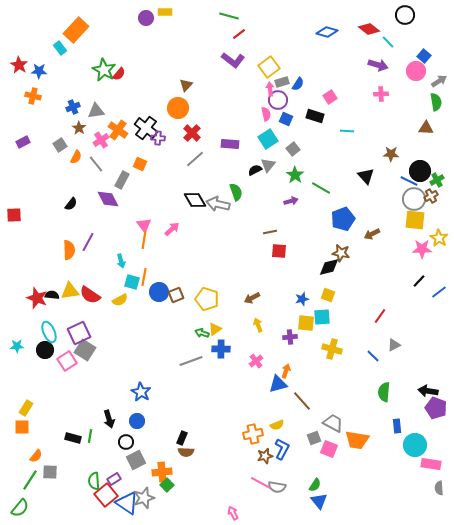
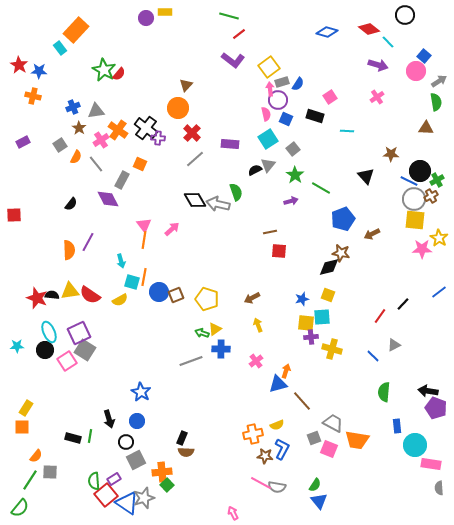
pink cross at (381, 94): moved 4 px left, 3 px down; rotated 32 degrees counterclockwise
black line at (419, 281): moved 16 px left, 23 px down
purple cross at (290, 337): moved 21 px right
brown star at (265, 456): rotated 21 degrees clockwise
